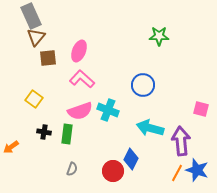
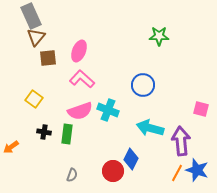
gray semicircle: moved 6 px down
